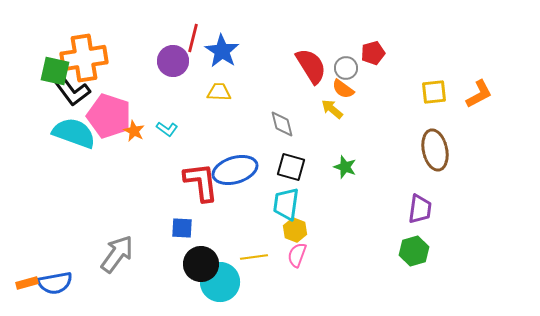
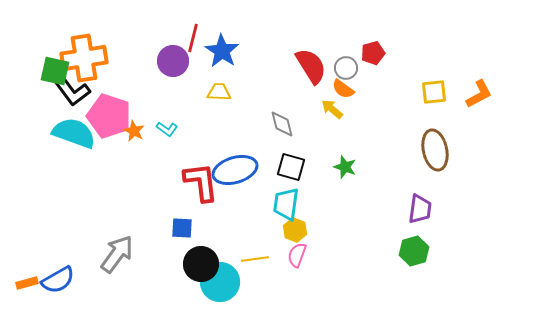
yellow line: moved 1 px right, 2 px down
blue semicircle: moved 3 px right, 3 px up; rotated 20 degrees counterclockwise
